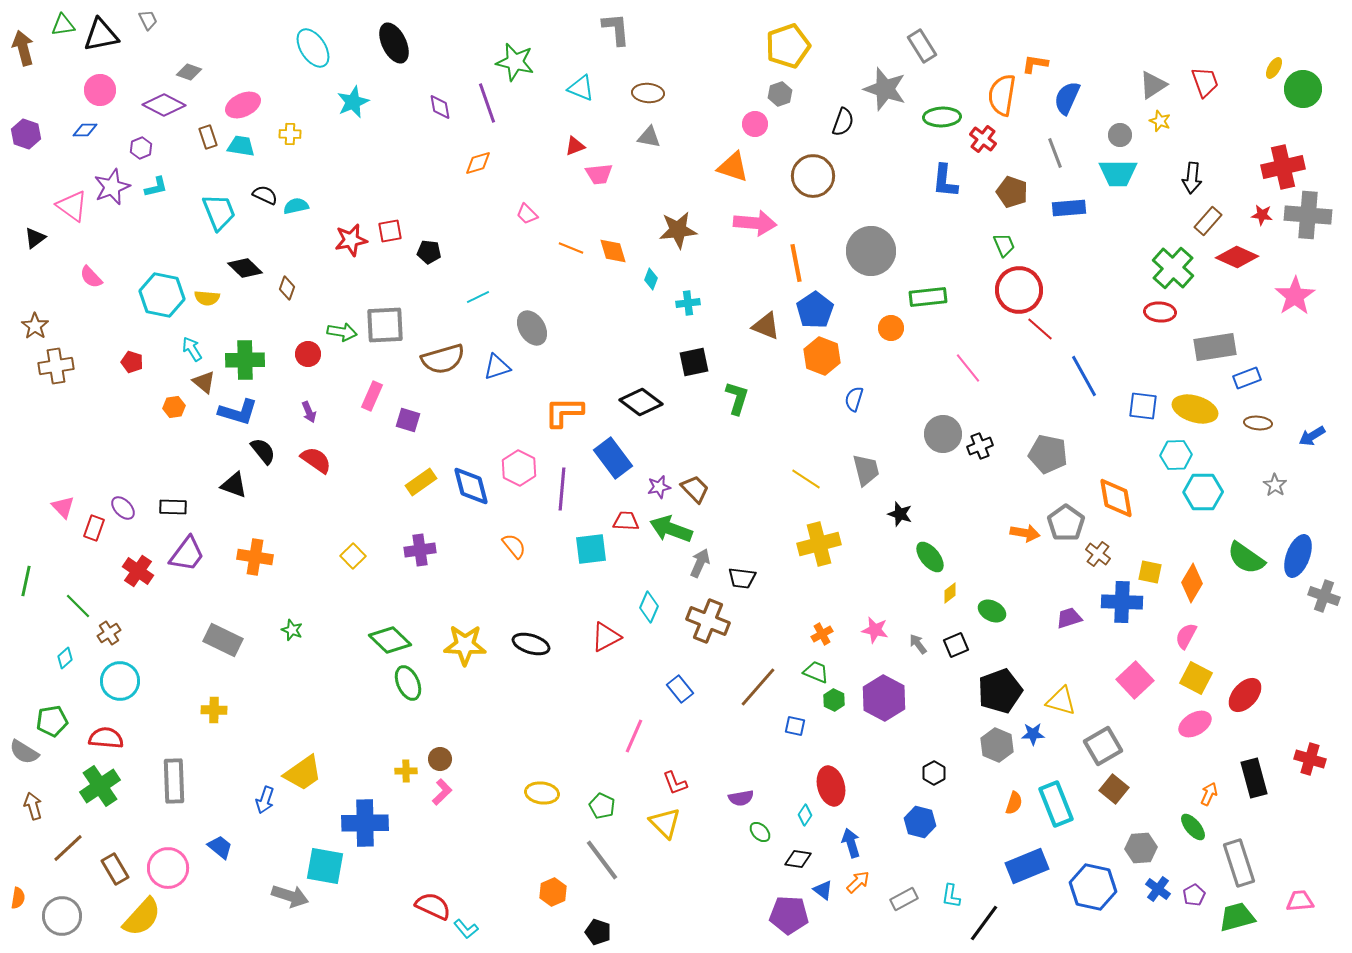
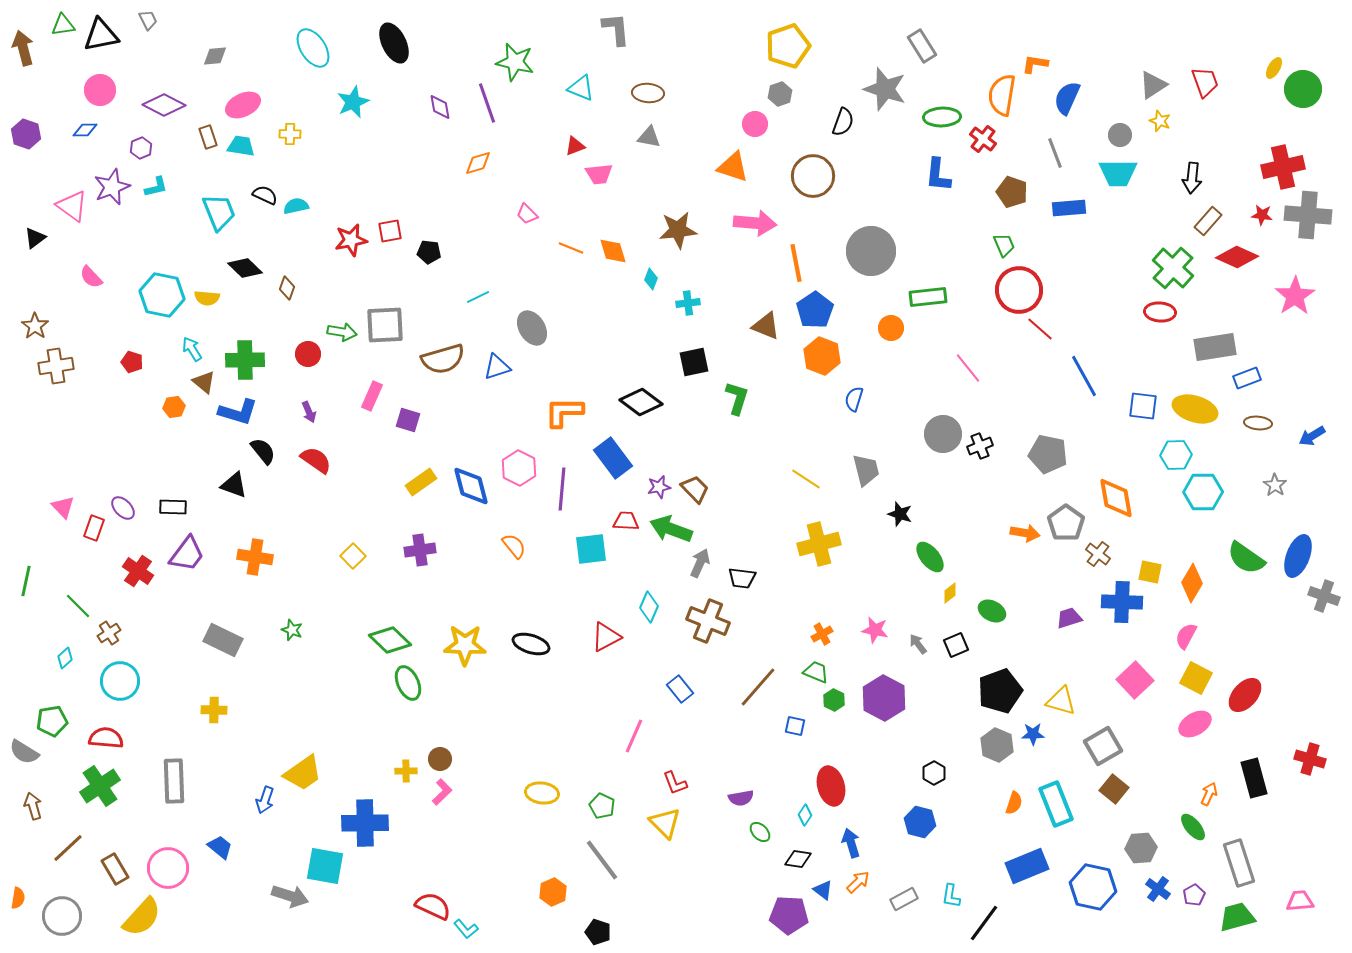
gray diamond at (189, 72): moved 26 px right, 16 px up; rotated 25 degrees counterclockwise
blue L-shape at (945, 181): moved 7 px left, 6 px up
